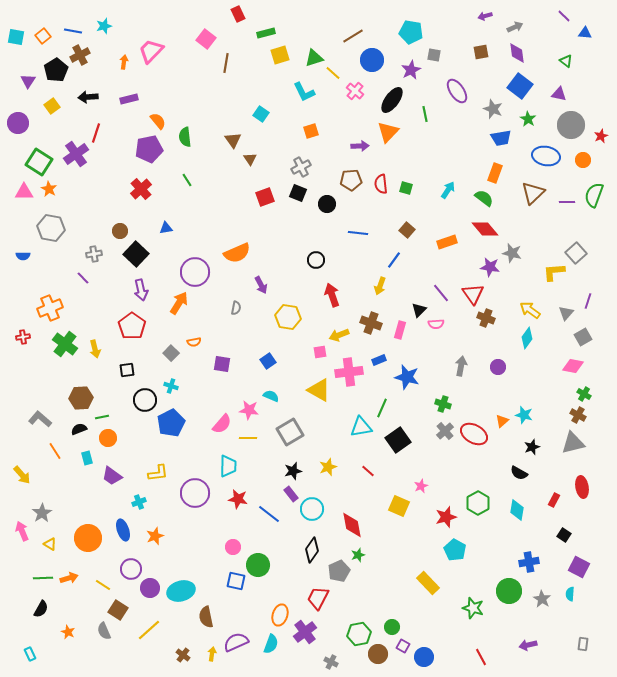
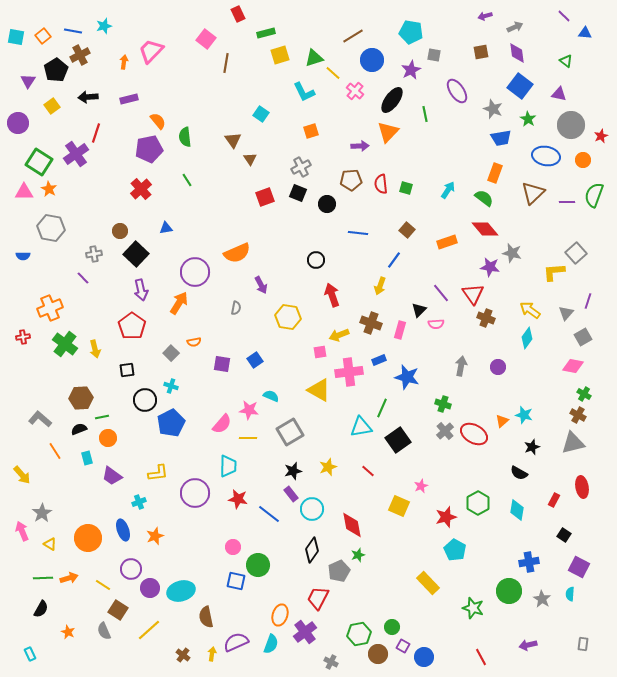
blue square at (268, 361): moved 13 px left, 1 px up
